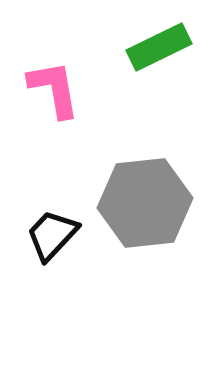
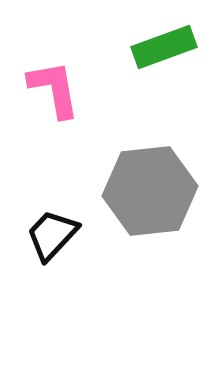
green rectangle: moved 5 px right; rotated 6 degrees clockwise
gray hexagon: moved 5 px right, 12 px up
